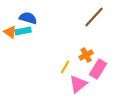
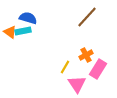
brown line: moved 7 px left
pink triangle: moved 1 px left; rotated 24 degrees counterclockwise
